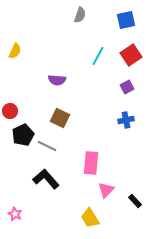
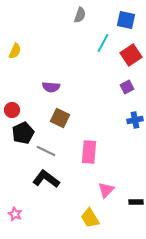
blue square: rotated 24 degrees clockwise
cyan line: moved 5 px right, 13 px up
purple semicircle: moved 6 px left, 7 px down
red circle: moved 2 px right, 1 px up
blue cross: moved 9 px right
black pentagon: moved 2 px up
gray line: moved 1 px left, 5 px down
pink rectangle: moved 2 px left, 11 px up
black L-shape: rotated 12 degrees counterclockwise
black rectangle: moved 1 px right, 1 px down; rotated 48 degrees counterclockwise
